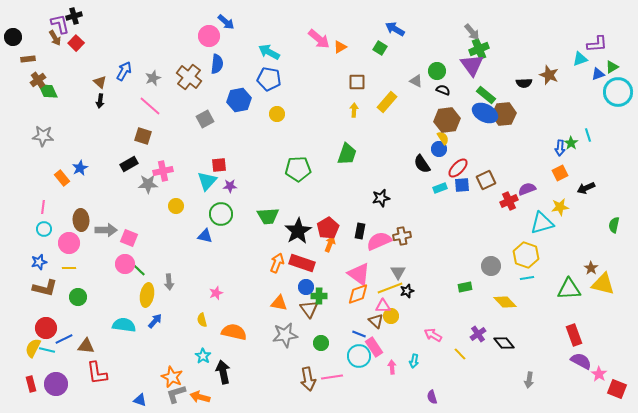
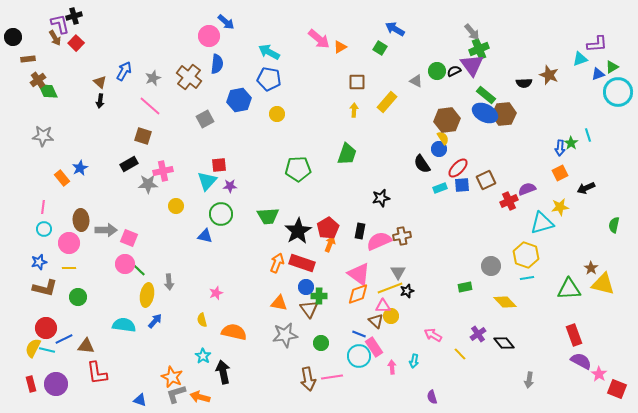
black semicircle at (443, 90): moved 11 px right, 19 px up; rotated 48 degrees counterclockwise
